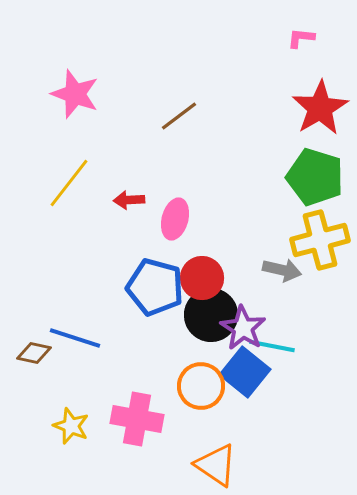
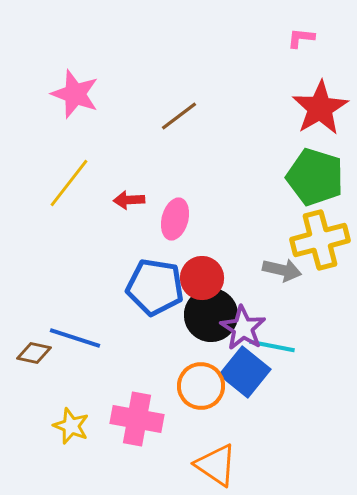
blue pentagon: rotated 6 degrees counterclockwise
